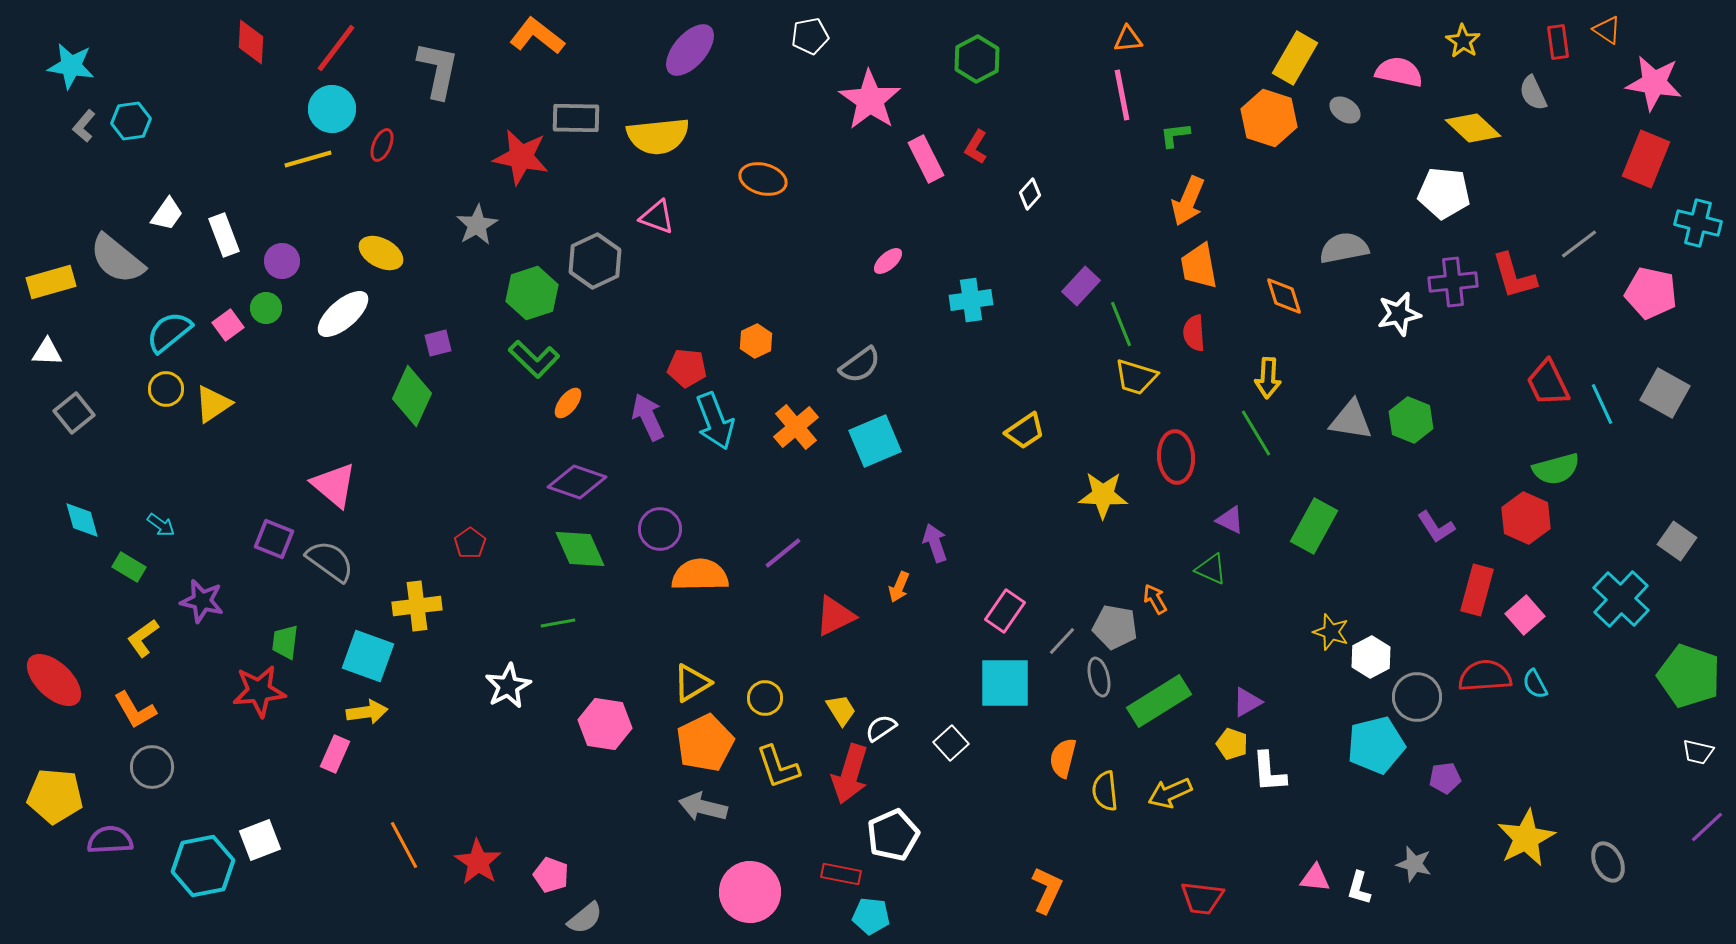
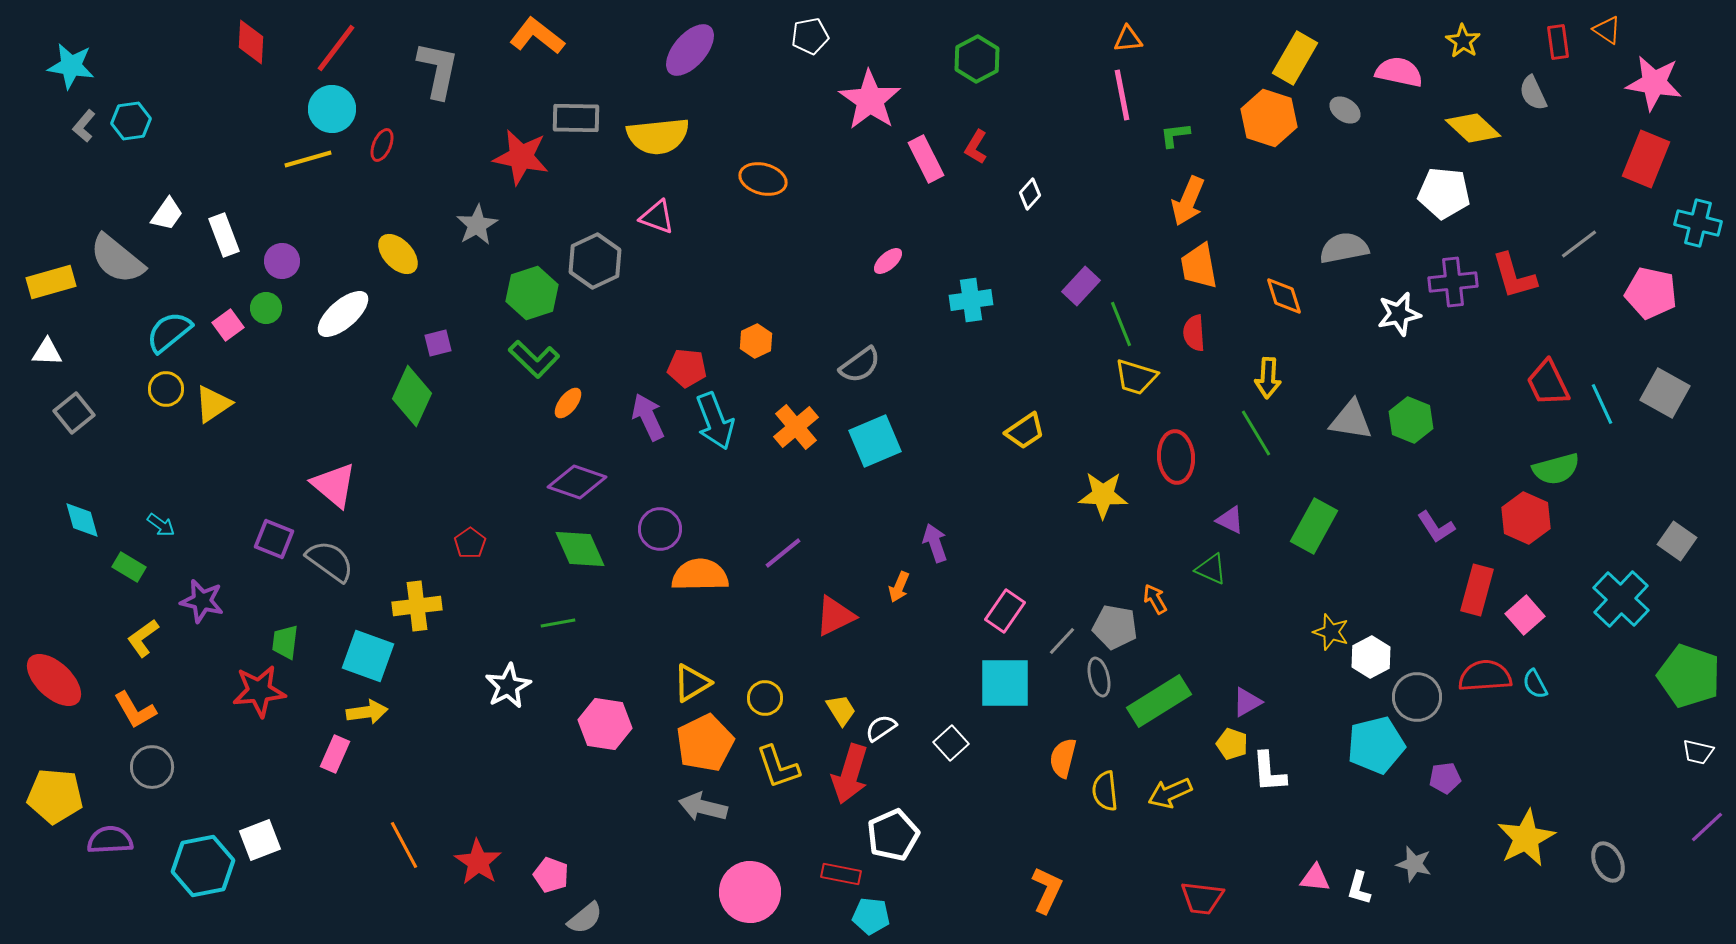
yellow ellipse at (381, 253): moved 17 px right, 1 px down; rotated 18 degrees clockwise
